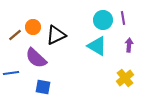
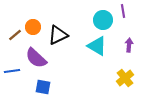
purple line: moved 7 px up
black triangle: moved 2 px right
blue line: moved 1 px right, 2 px up
